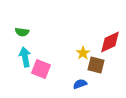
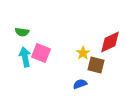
pink square: moved 16 px up
